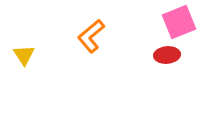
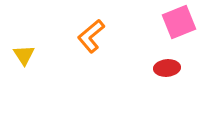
red ellipse: moved 13 px down
